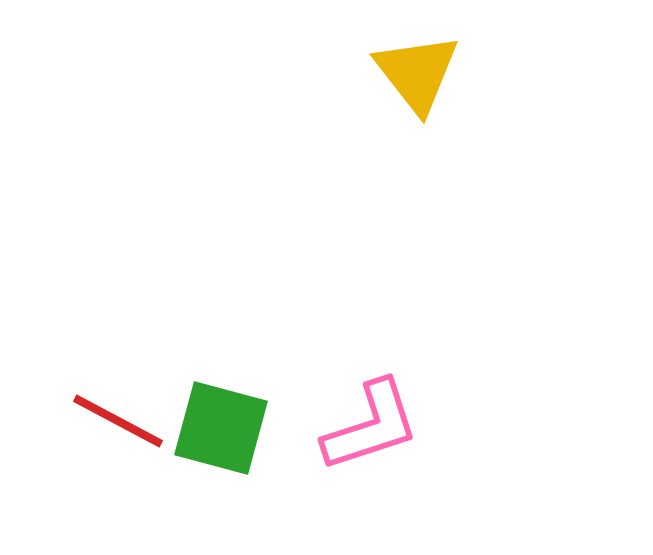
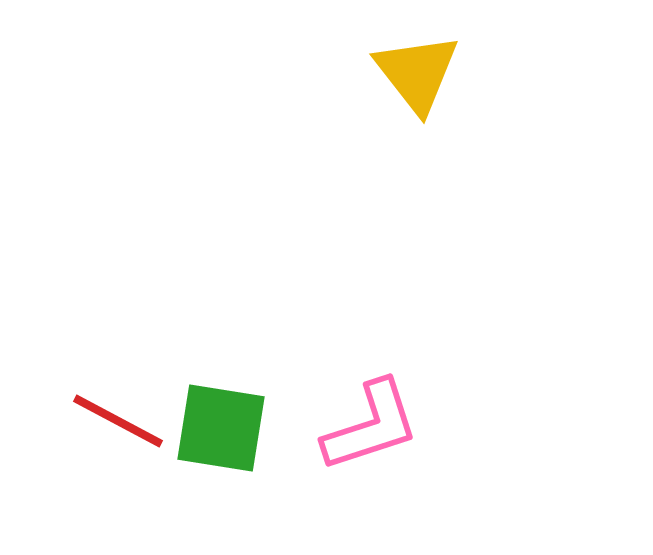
green square: rotated 6 degrees counterclockwise
